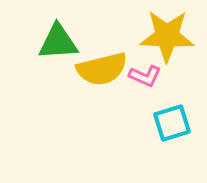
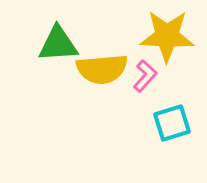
green triangle: moved 2 px down
yellow semicircle: rotated 9 degrees clockwise
pink L-shape: rotated 72 degrees counterclockwise
